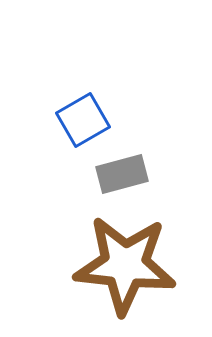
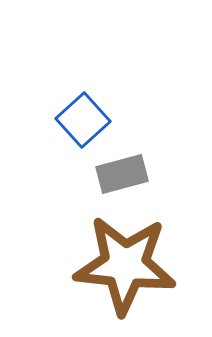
blue square: rotated 12 degrees counterclockwise
